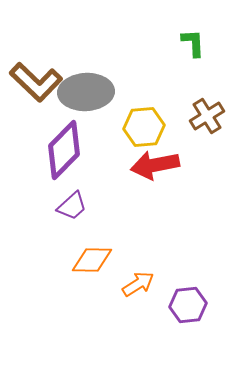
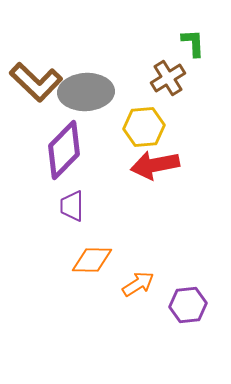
brown cross: moved 39 px left, 38 px up
purple trapezoid: rotated 132 degrees clockwise
